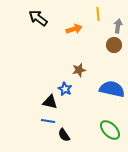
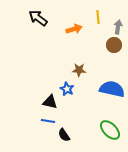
yellow line: moved 3 px down
gray arrow: moved 1 px down
brown star: rotated 16 degrees clockwise
blue star: moved 2 px right
